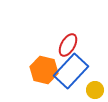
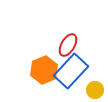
orange hexagon: rotated 24 degrees clockwise
